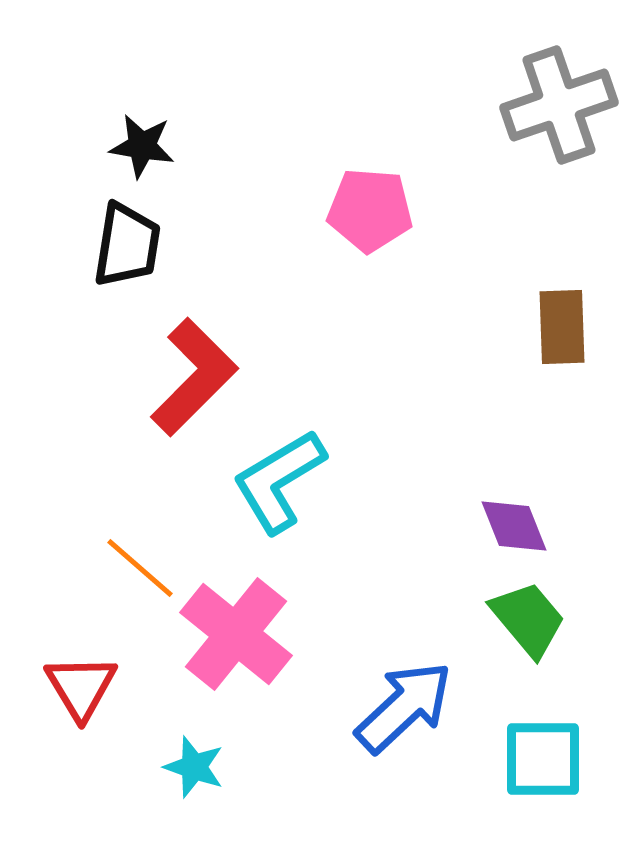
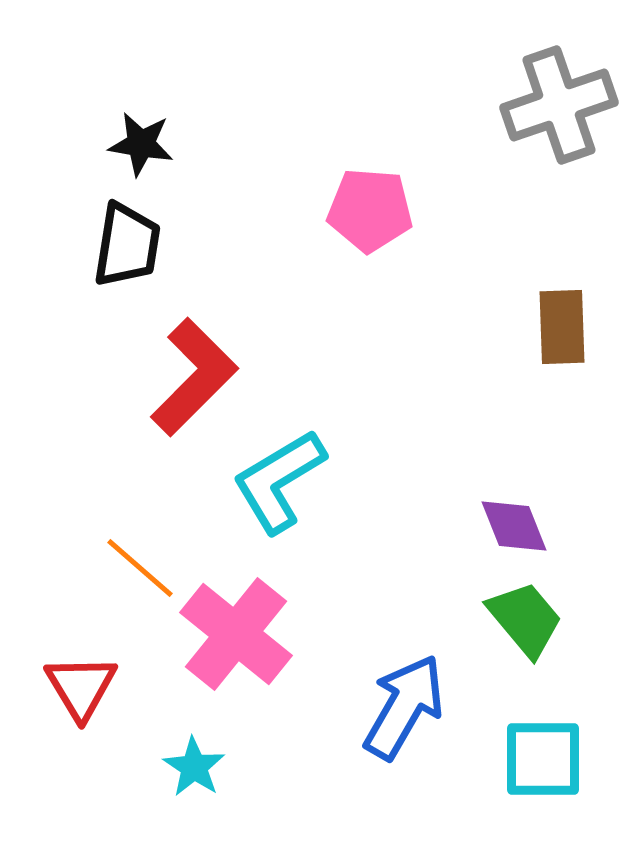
black star: moved 1 px left, 2 px up
green trapezoid: moved 3 px left
blue arrow: rotated 17 degrees counterclockwise
cyan star: rotated 14 degrees clockwise
